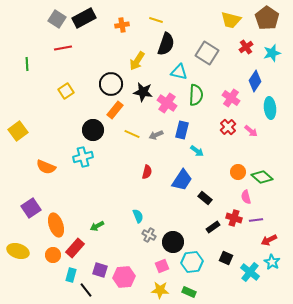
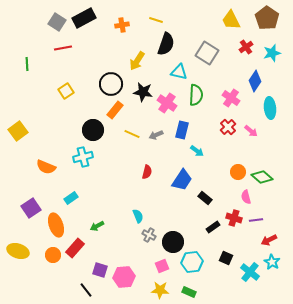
gray square at (57, 19): moved 3 px down
yellow trapezoid at (231, 20): rotated 50 degrees clockwise
cyan rectangle at (71, 275): moved 77 px up; rotated 40 degrees clockwise
